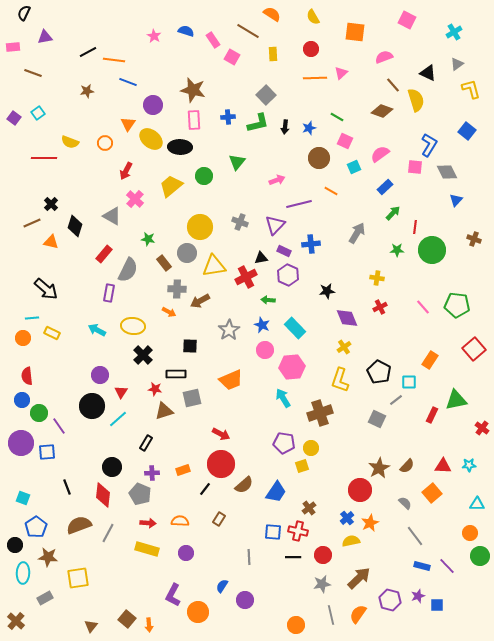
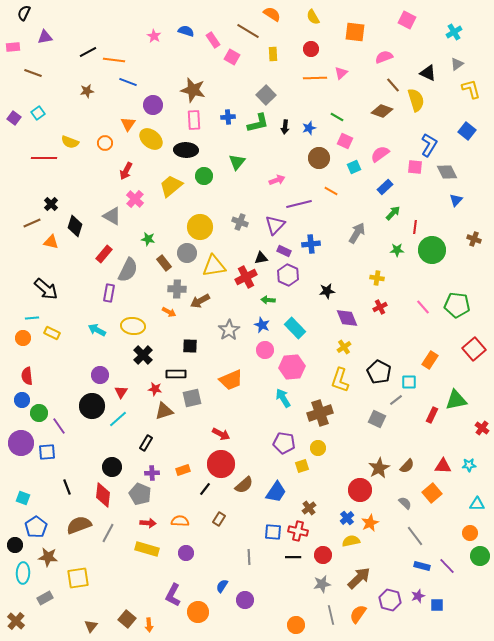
black ellipse at (180, 147): moved 6 px right, 3 px down
yellow circle at (311, 448): moved 7 px right
